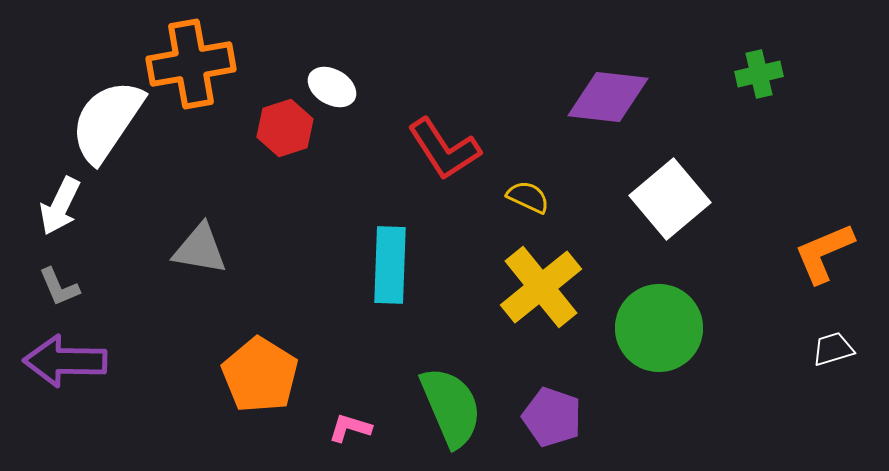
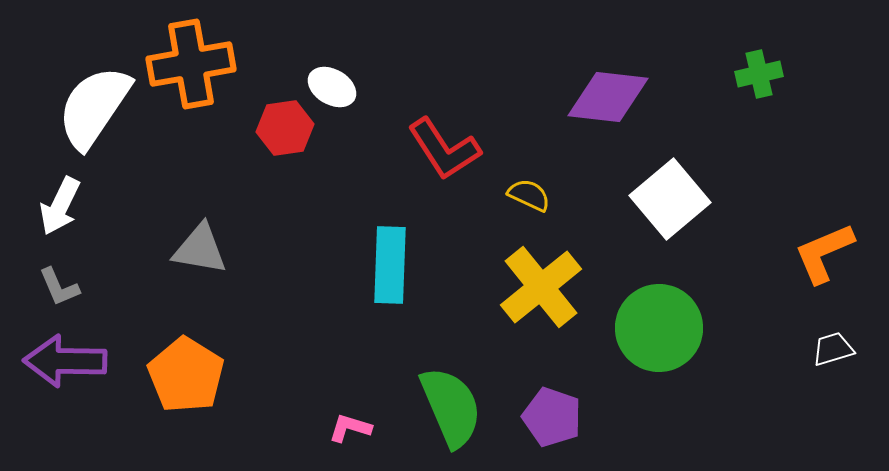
white semicircle: moved 13 px left, 14 px up
red hexagon: rotated 10 degrees clockwise
yellow semicircle: moved 1 px right, 2 px up
orange pentagon: moved 74 px left
